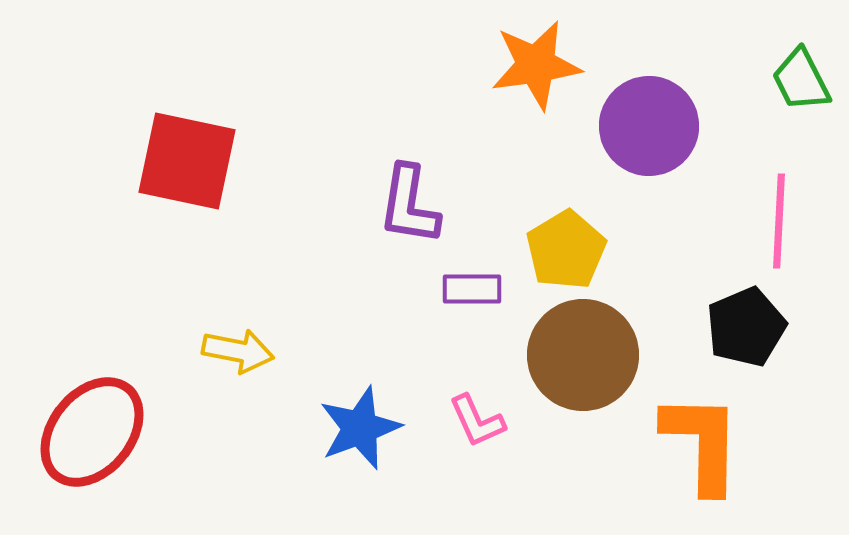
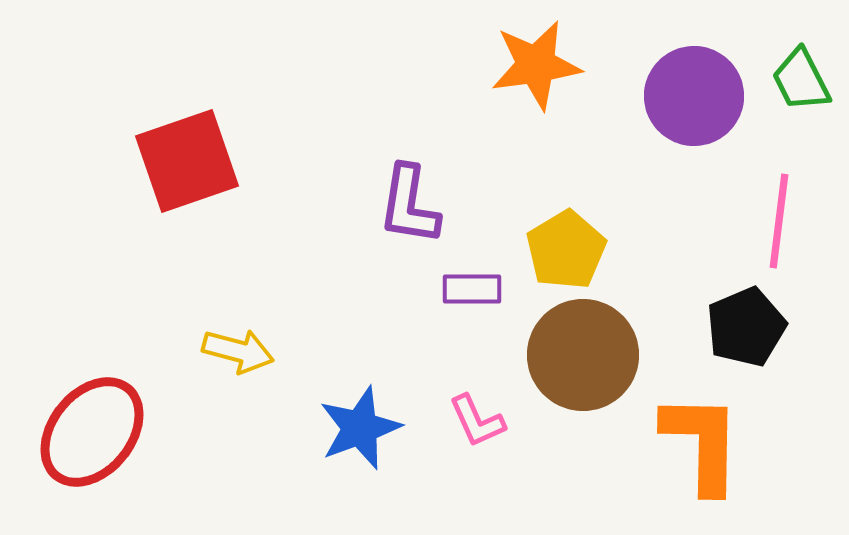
purple circle: moved 45 px right, 30 px up
red square: rotated 31 degrees counterclockwise
pink line: rotated 4 degrees clockwise
yellow arrow: rotated 4 degrees clockwise
